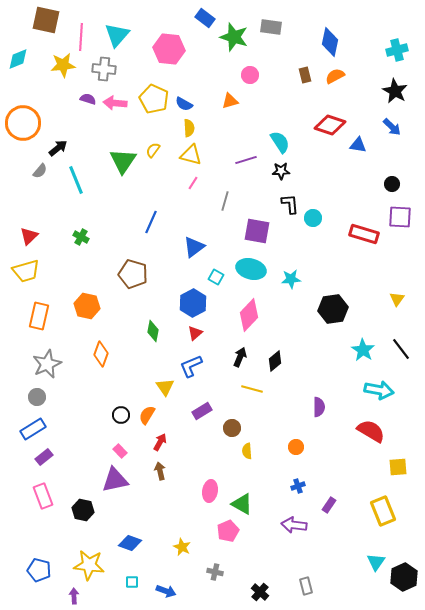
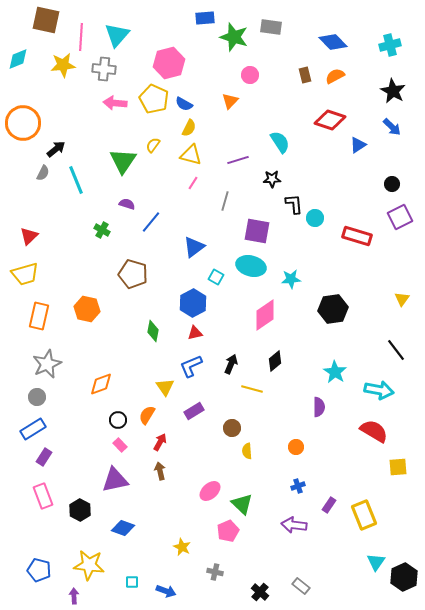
blue rectangle at (205, 18): rotated 42 degrees counterclockwise
blue diamond at (330, 42): moved 3 px right; rotated 56 degrees counterclockwise
pink hexagon at (169, 49): moved 14 px down; rotated 20 degrees counterclockwise
cyan cross at (397, 50): moved 7 px left, 5 px up
black star at (395, 91): moved 2 px left
purple semicircle at (88, 99): moved 39 px right, 105 px down
orange triangle at (230, 101): rotated 30 degrees counterclockwise
red diamond at (330, 125): moved 5 px up
yellow semicircle at (189, 128): rotated 30 degrees clockwise
blue triangle at (358, 145): rotated 42 degrees counterclockwise
black arrow at (58, 148): moved 2 px left, 1 px down
yellow semicircle at (153, 150): moved 5 px up
purple line at (246, 160): moved 8 px left
gray semicircle at (40, 171): moved 3 px right, 2 px down; rotated 14 degrees counterclockwise
black star at (281, 171): moved 9 px left, 8 px down
black L-shape at (290, 204): moved 4 px right
purple square at (400, 217): rotated 30 degrees counterclockwise
cyan circle at (313, 218): moved 2 px right
blue line at (151, 222): rotated 15 degrees clockwise
red rectangle at (364, 234): moved 7 px left, 2 px down
green cross at (81, 237): moved 21 px right, 7 px up
cyan ellipse at (251, 269): moved 3 px up
yellow trapezoid at (26, 271): moved 1 px left, 3 px down
yellow triangle at (397, 299): moved 5 px right
orange hexagon at (87, 306): moved 3 px down
pink diamond at (249, 315): moved 16 px right; rotated 12 degrees clockwise
red triangle at (195, 333): rotated 28 degrees clockwise
black line at (401, 349): moved 5 px left, 1 px down
cyan star at (363, 350): moved 28 px left, 22 px down
orange diamond at (101, 354): moved 30 px down; rotated 50 degrees clockwise
black arrow at (240, 357): moved 9 px left, 7 px down
purple rectangle at (202, 411): moved 8 px left
black circle at (121, 415): moved 3 px left, 5 px down
red semicircle at (371, 431): moved 3 px right
pink rectangle at (120, 451): moved 6 px up
purple rectangle at (44, 457): rotated 18 degrees counterclockwise
pink ellipse at (210, 491): rotated 40 degrees clockwise
green triangle at (242, 504): rotated 15 degrees clockwise
black hexagon at (83, 510): moved 3 px left; rotated 15 degrees clockwise
yellow rectangle at (383, 511): moved 19 px left, 4 px down
blue diamond at (130, 543): moved 7 px left, 15 px up
gray rectangle at (306, 586): moved 5 px left; rotated 36 degrees counterclockwise
